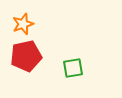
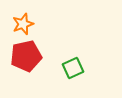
green square: rotated 15 degrees counterclockwise
